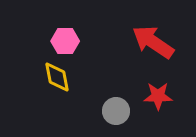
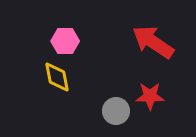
red star: moved 8 px left
